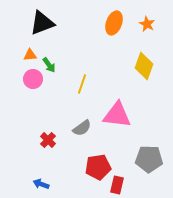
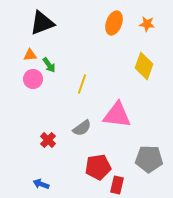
orange star: rotated 21 degrees counterclockwise
